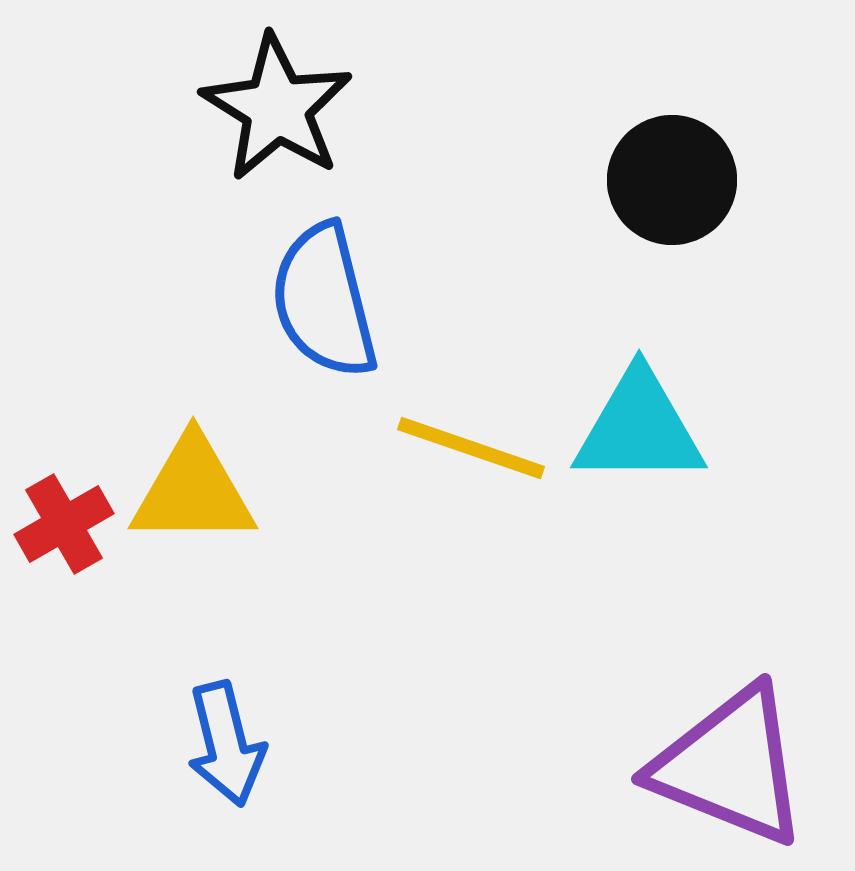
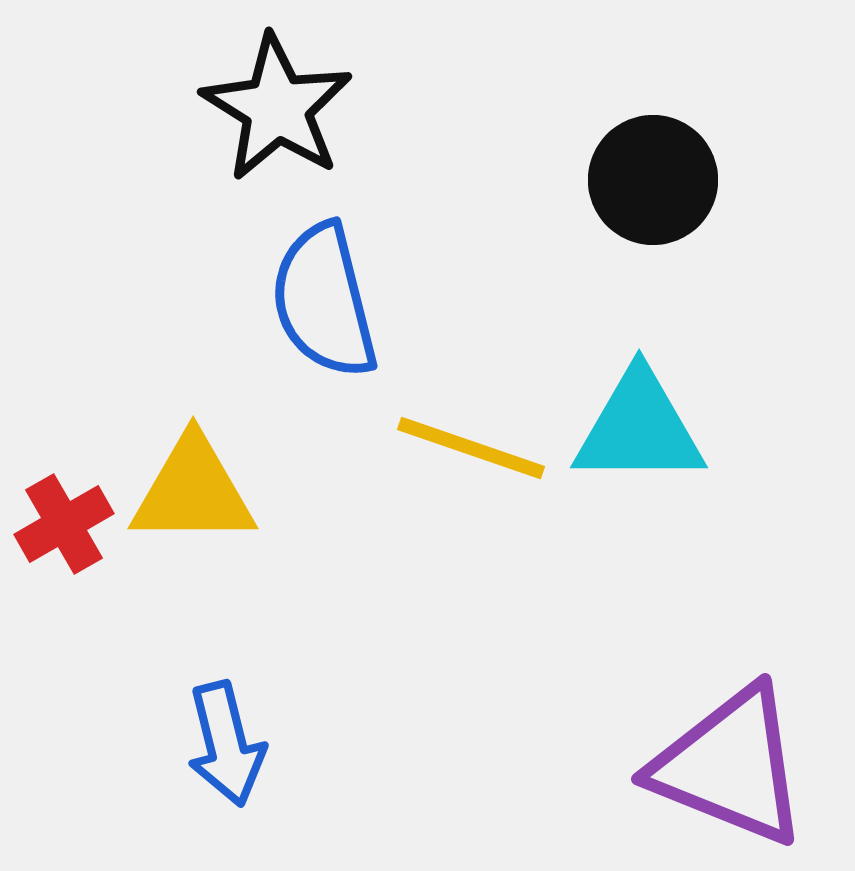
black circle: moved 19 px left
